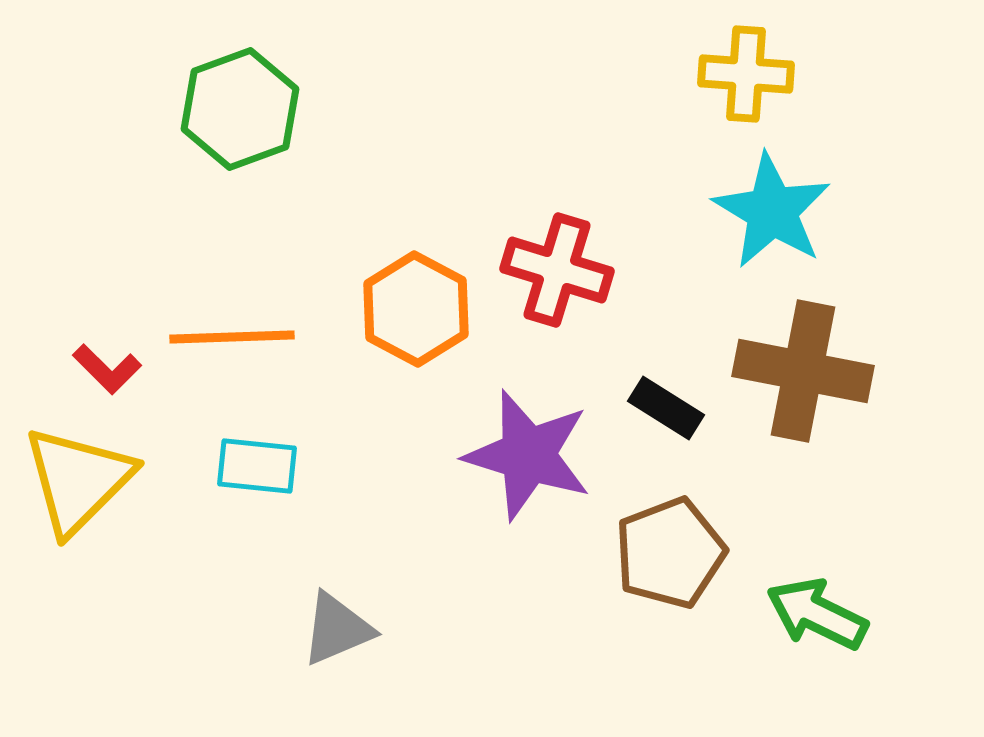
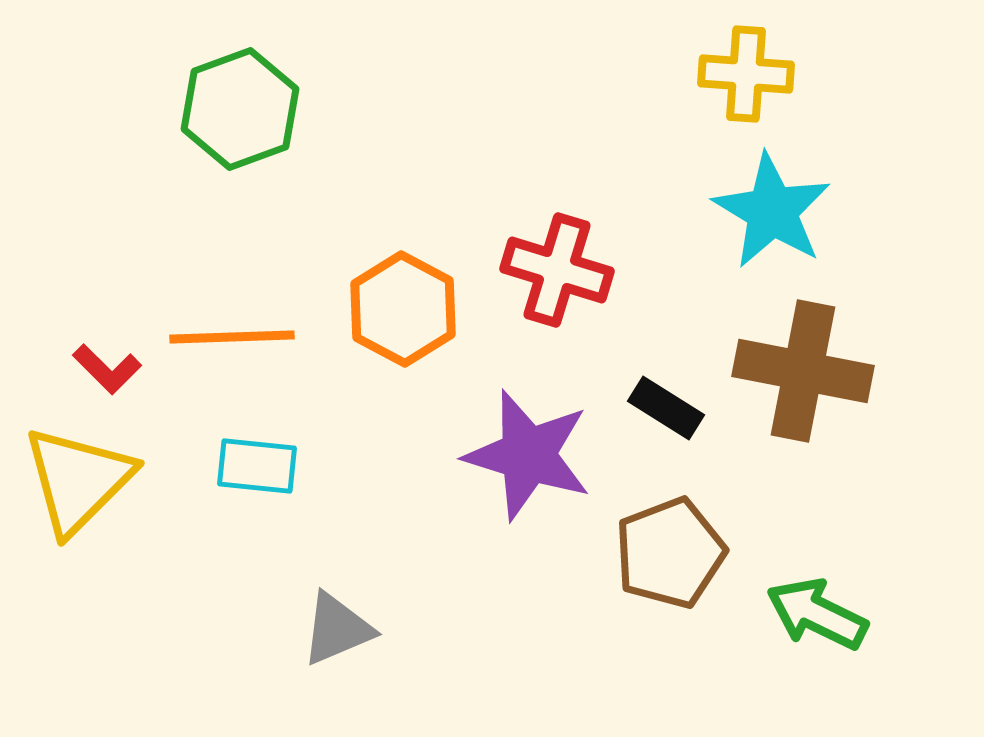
orange hexagon: moved 13 px left
